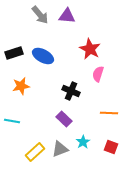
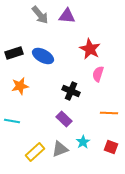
orange star: moved 1 px left
